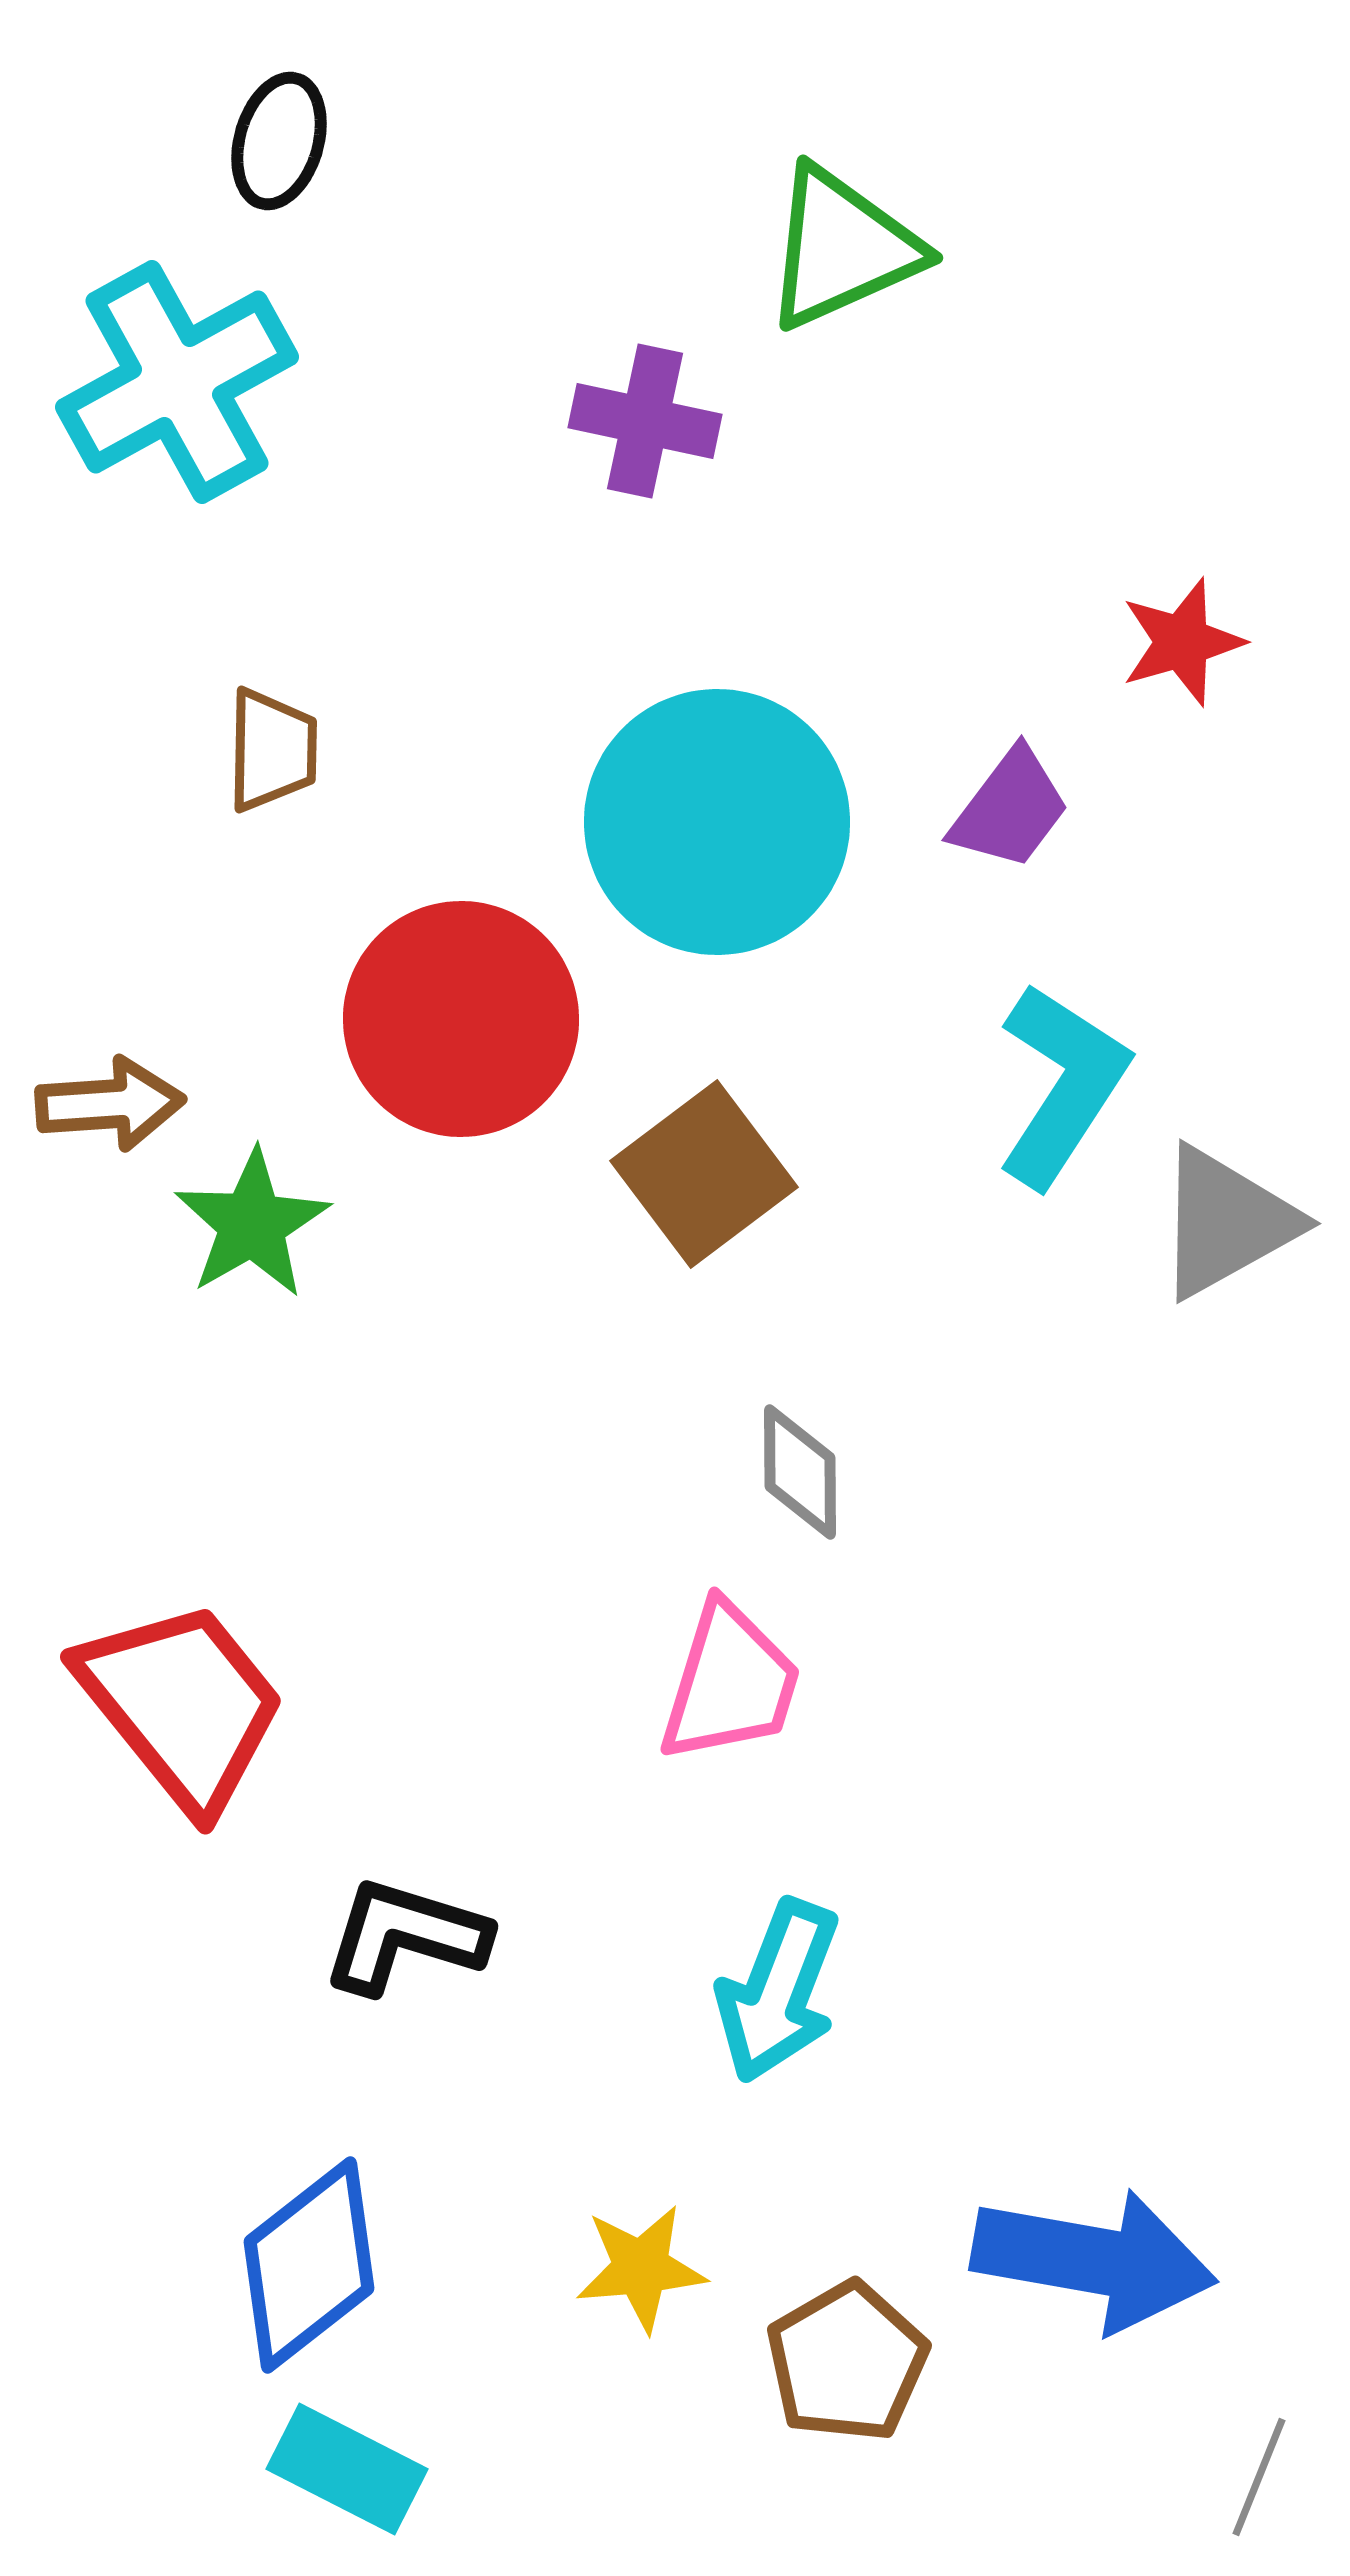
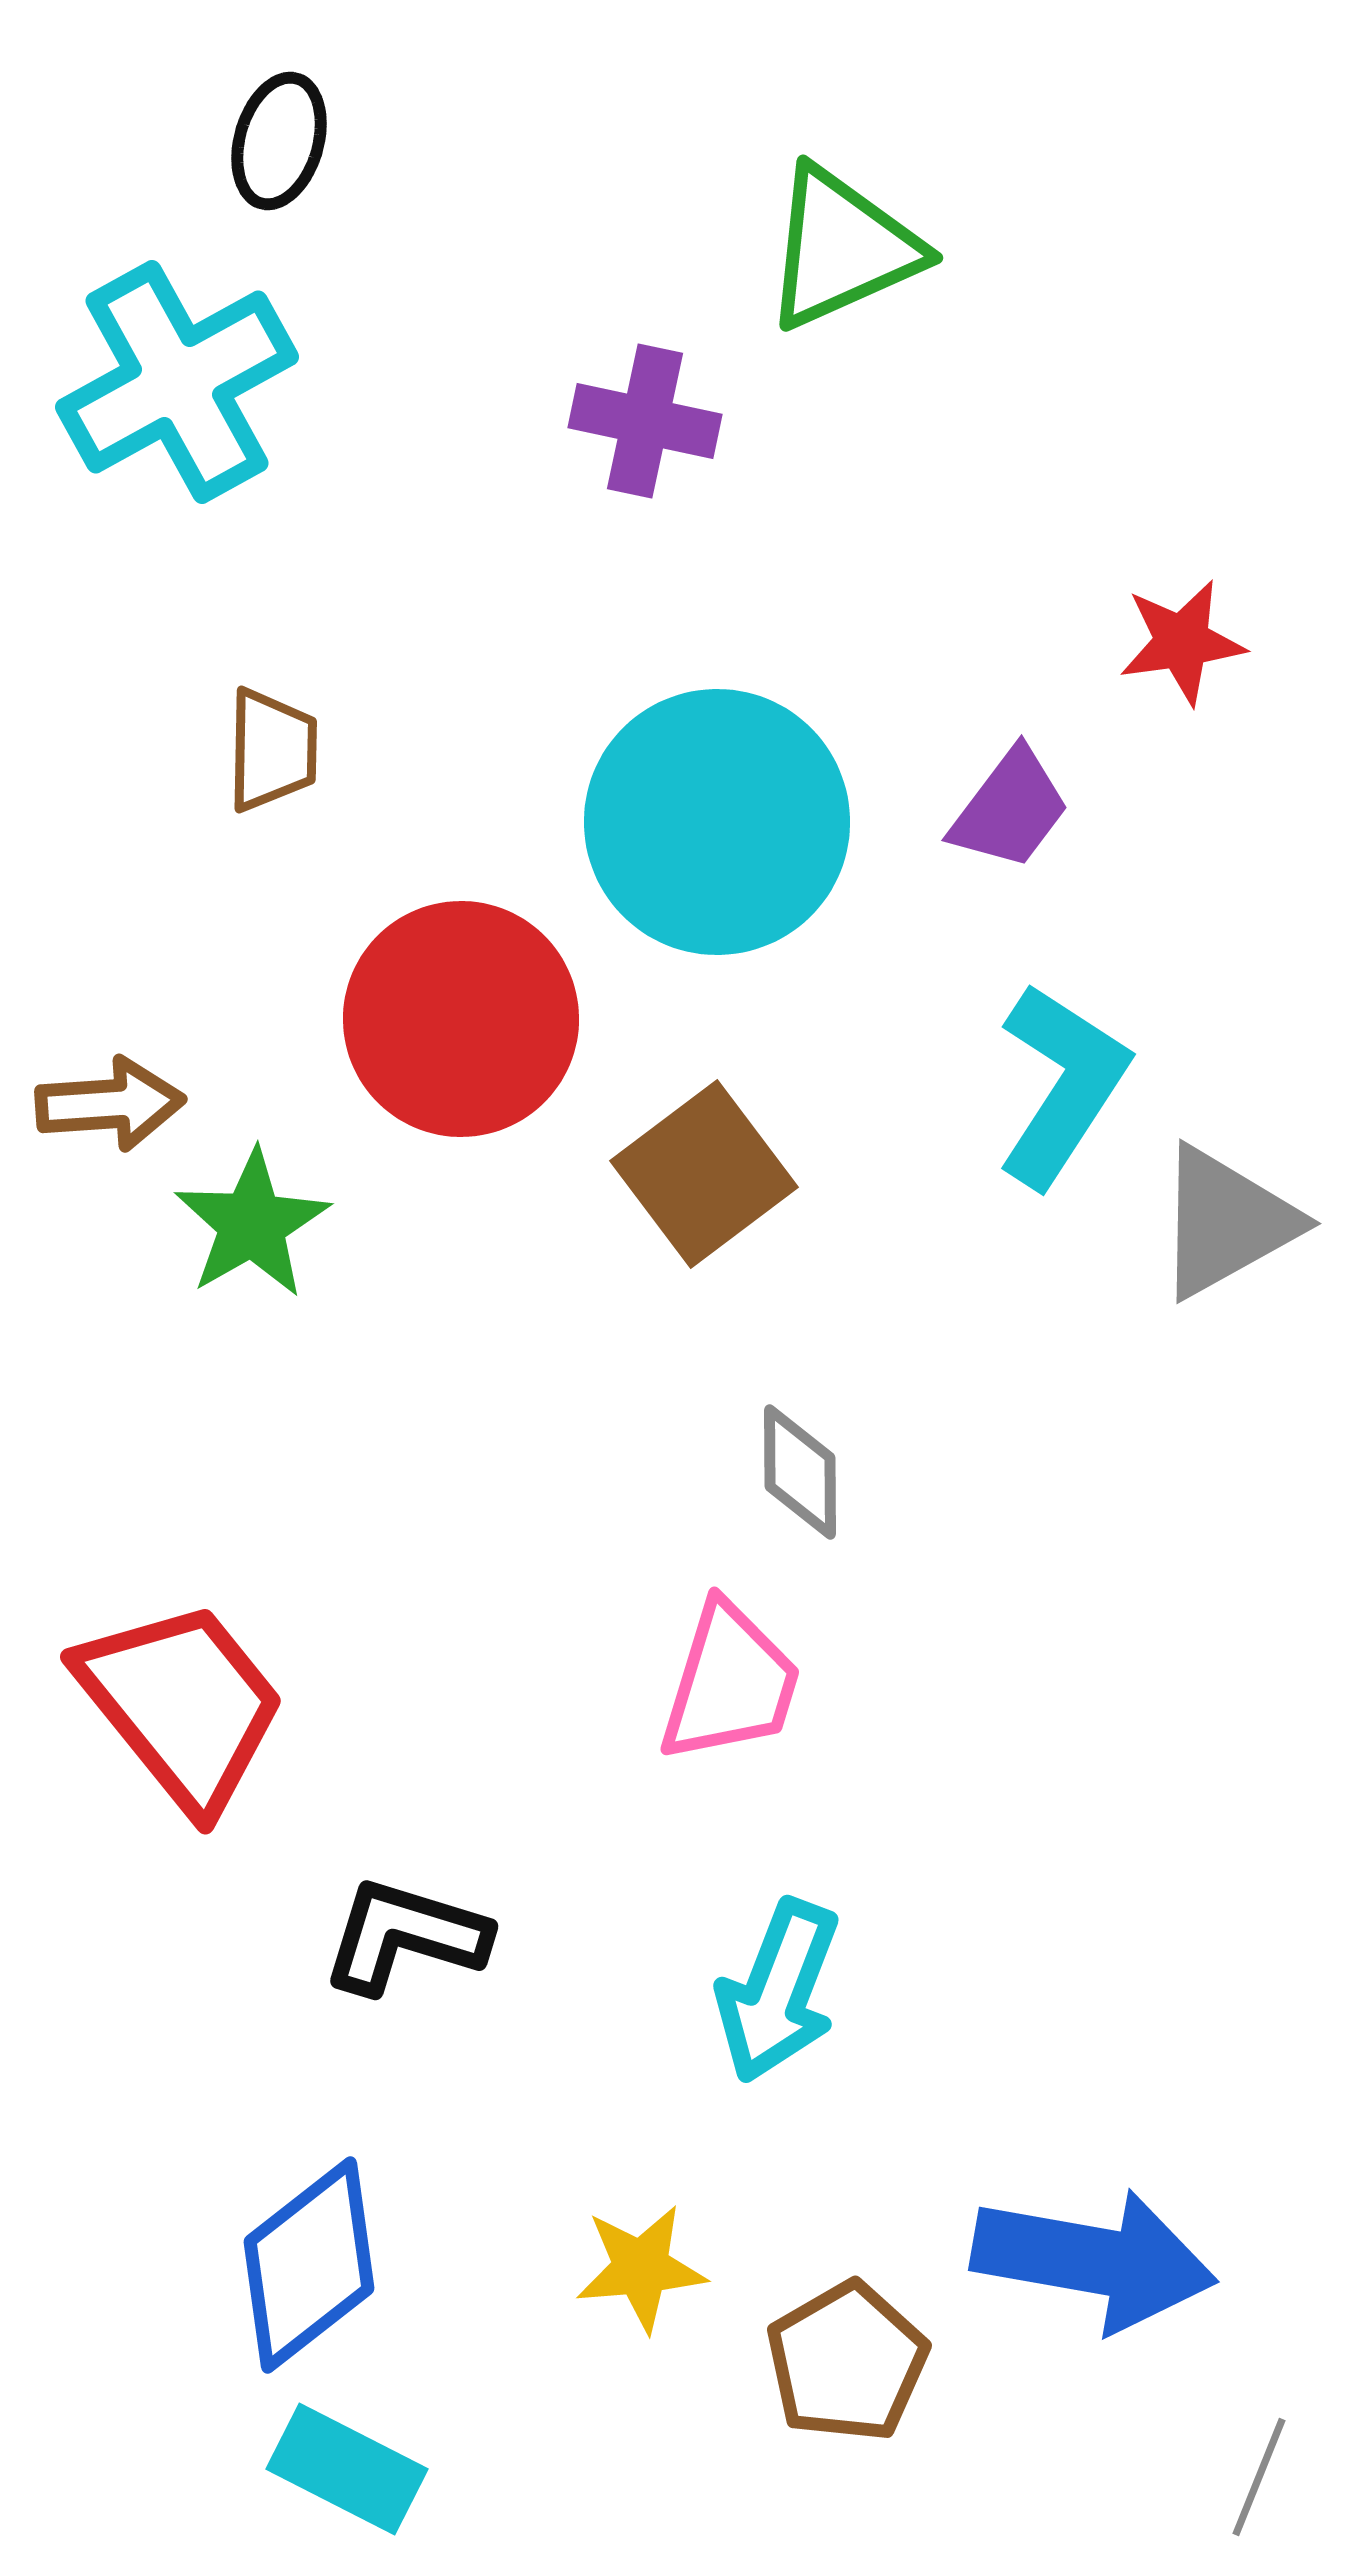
red star: rotated 8 degrees clockwise
